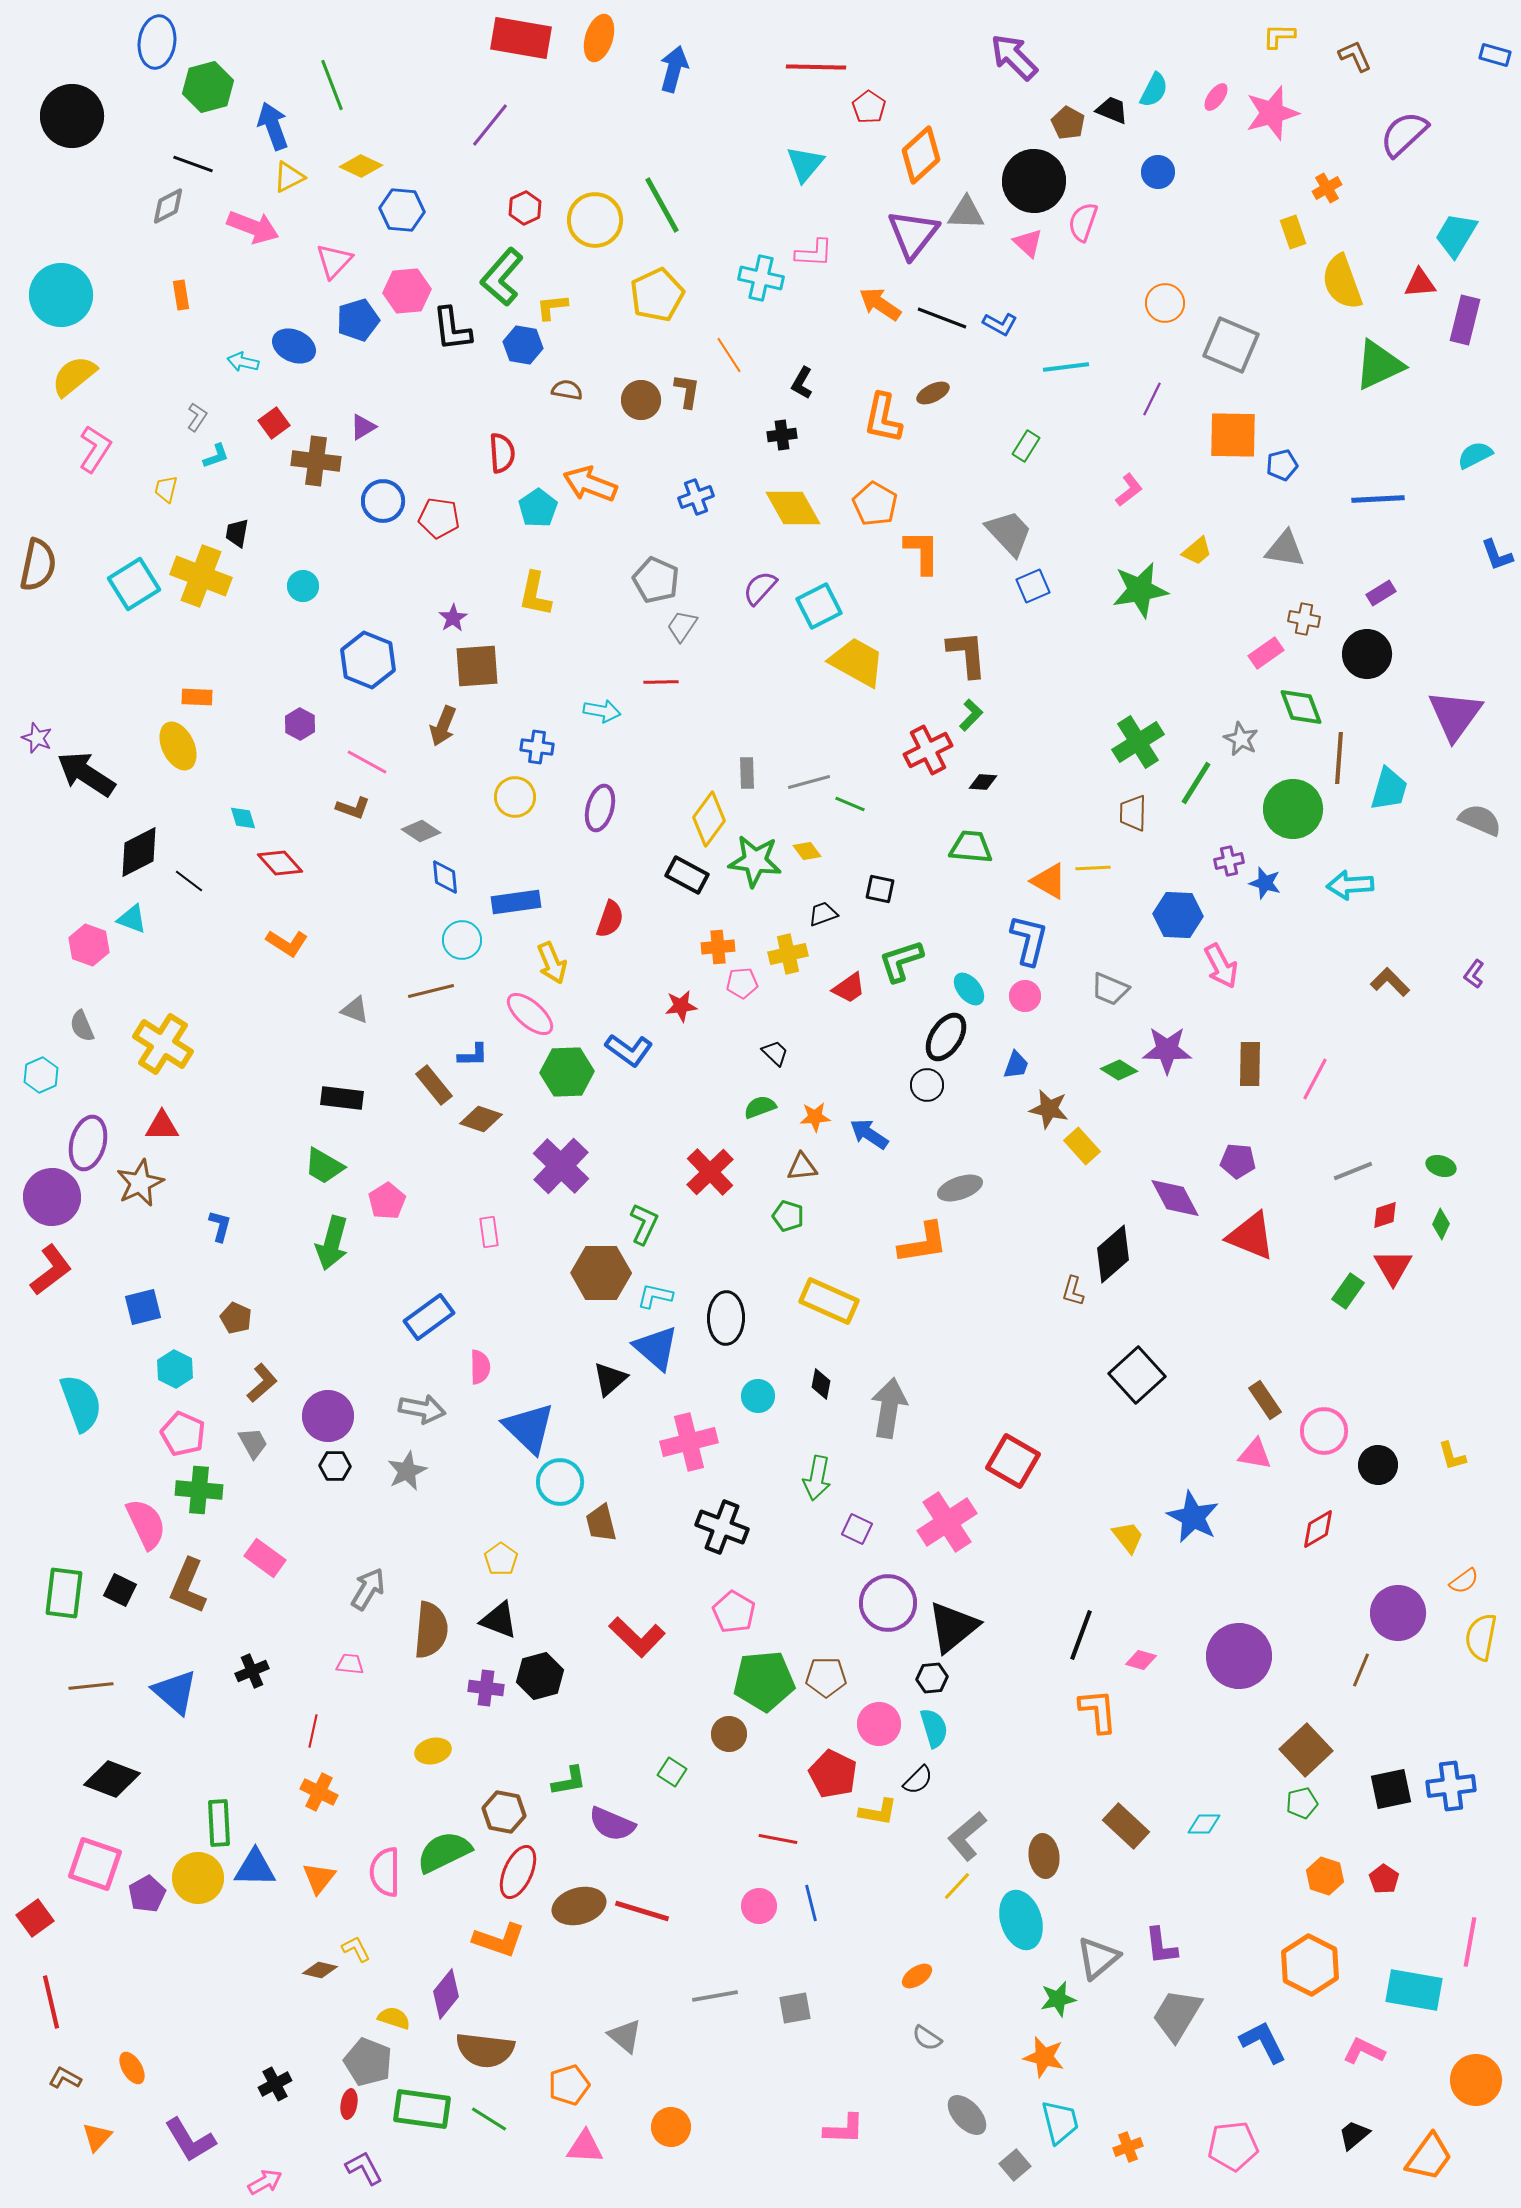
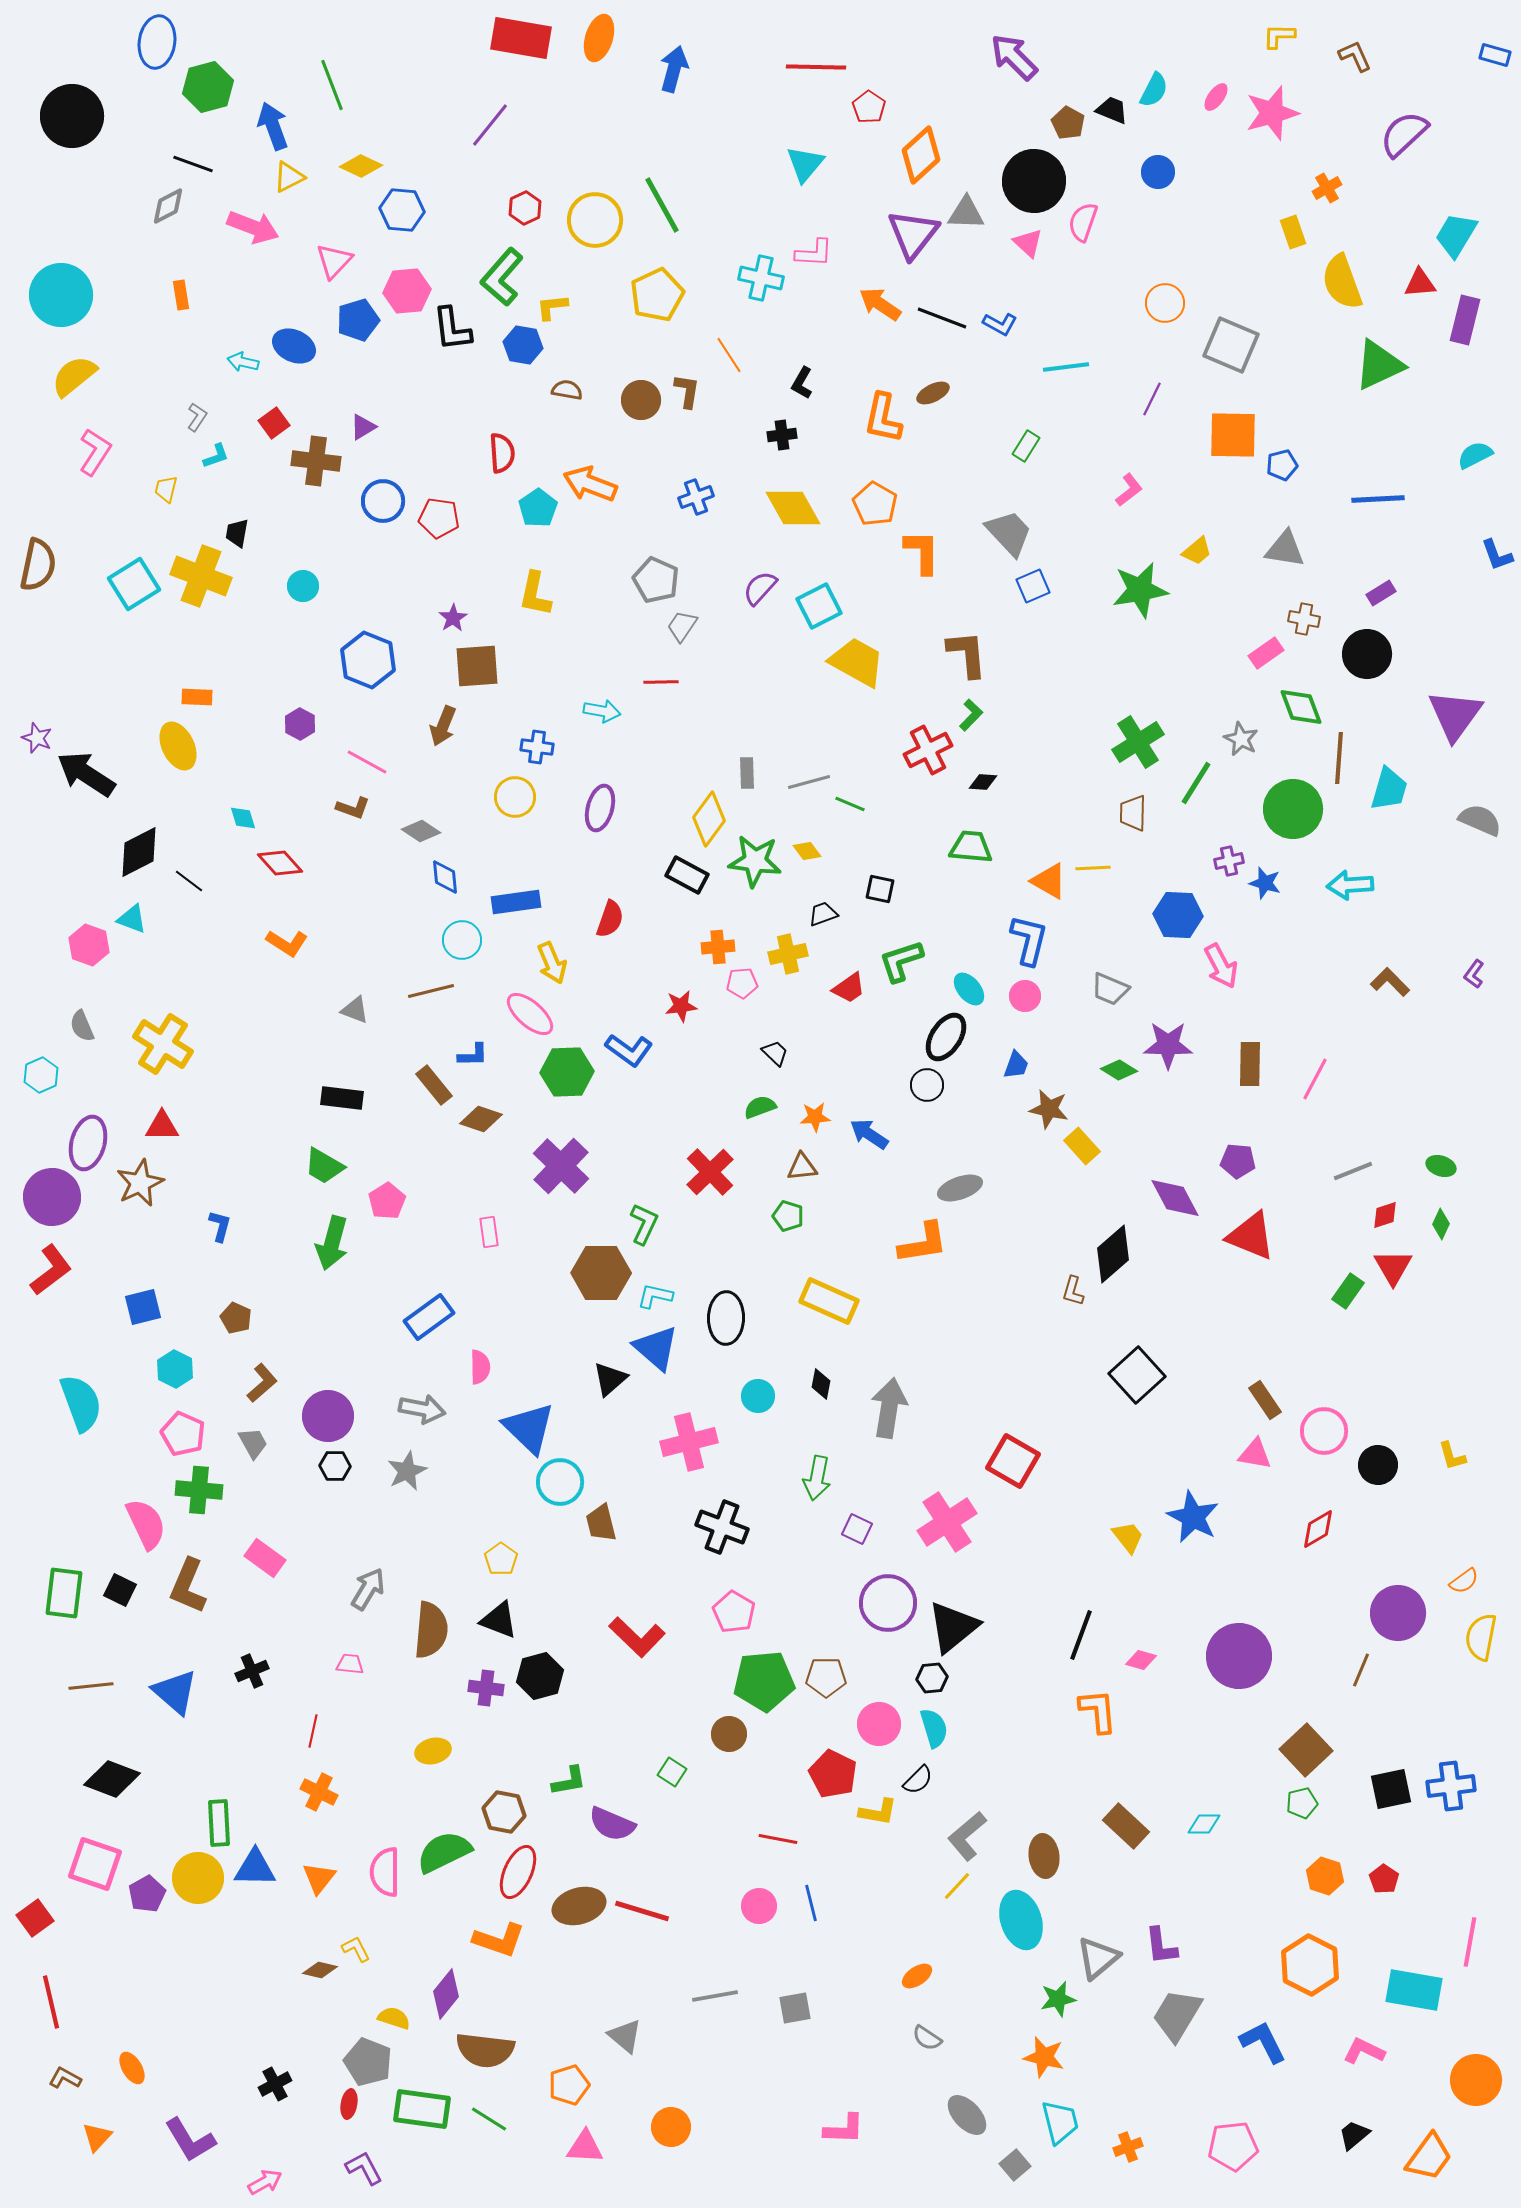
pink L-shape at (95, 449): moved 3 px down
purple star at (1167, 1050): moved 1 px right, 5 px up
